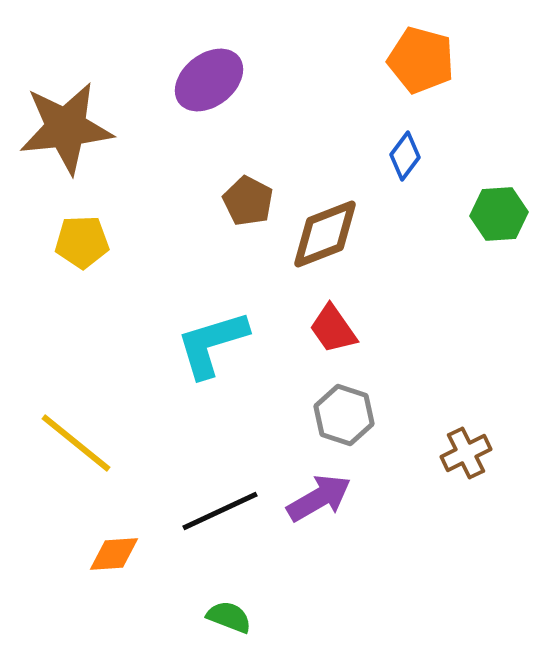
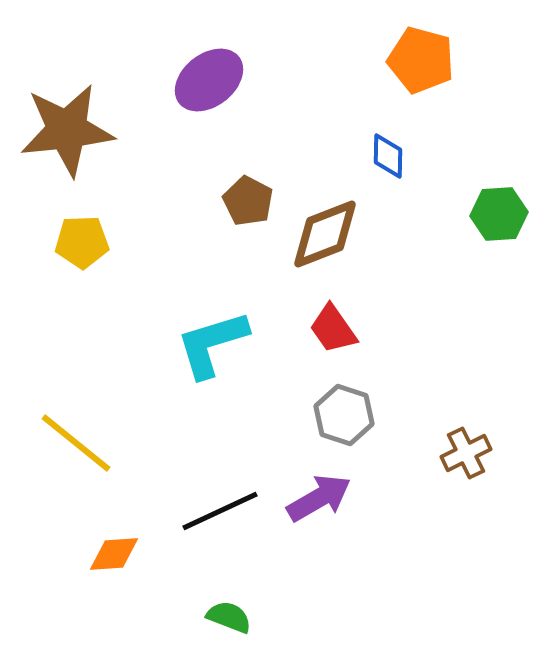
brown star: moved 1 px right, 2 px down
blue diamond: moved 17 px left; rotated 36 degrees counterclockwise
